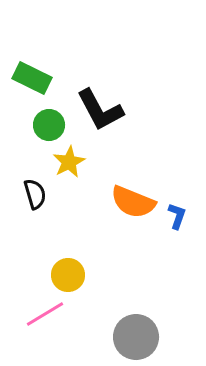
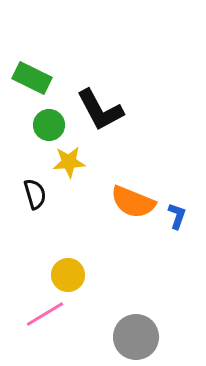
yellow star: rotated 24 degrees clockwise
